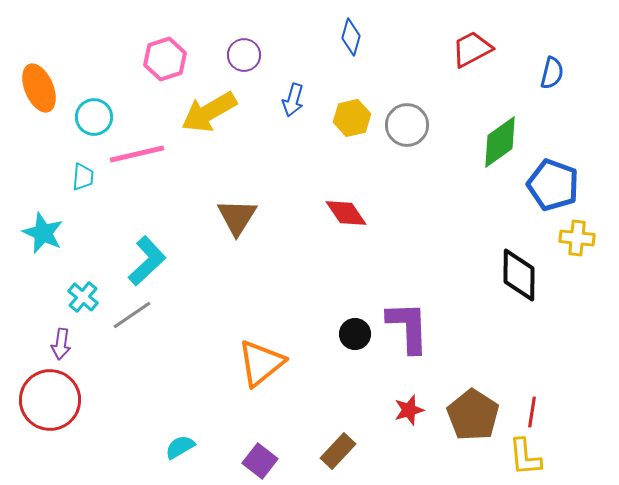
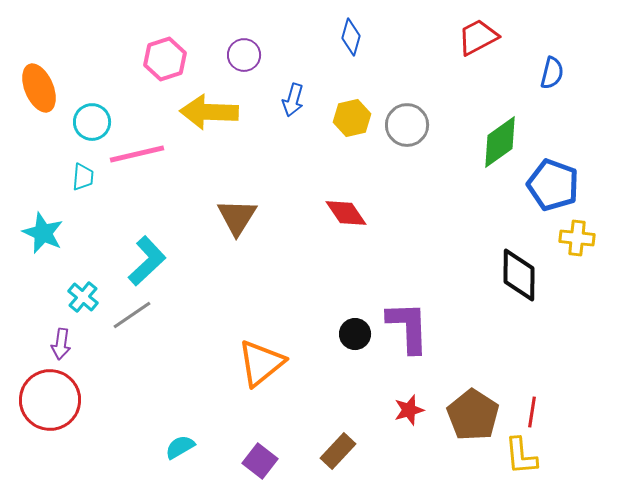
red trapezoid: moved 6 px right, 12 px up
yellow arrow: rotated 32 degrees clockwise
cyan circle: moved 2 px left, 5 px down
yellow L-shape: moved 4 px left, 1 px up
